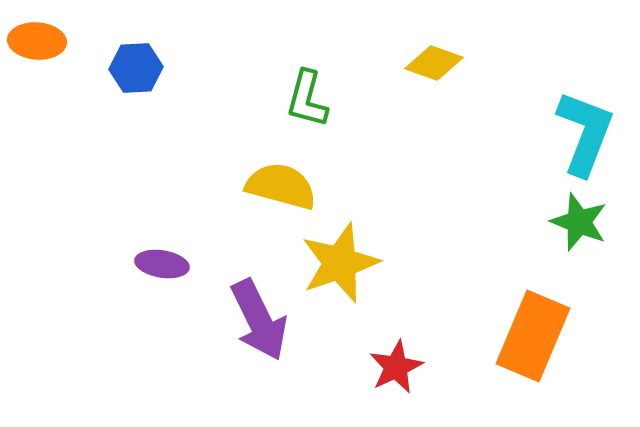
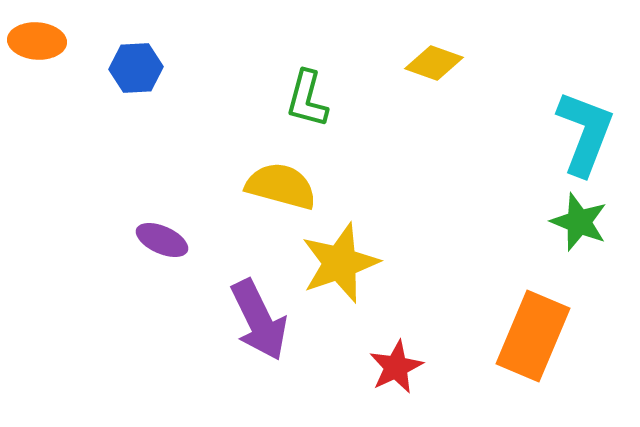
purple ellipse: moved 24 px up; rotated 15 degrees clockwise
